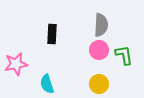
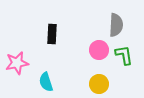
gray semicircle: moved 15 px right
pink star: moved 1 px right, 1 px up
cyan semicircle: moved 1 px left, 2 px up
